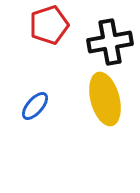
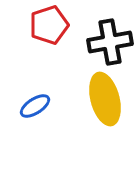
blue ellipse: rotated 16 degrees clockwise
